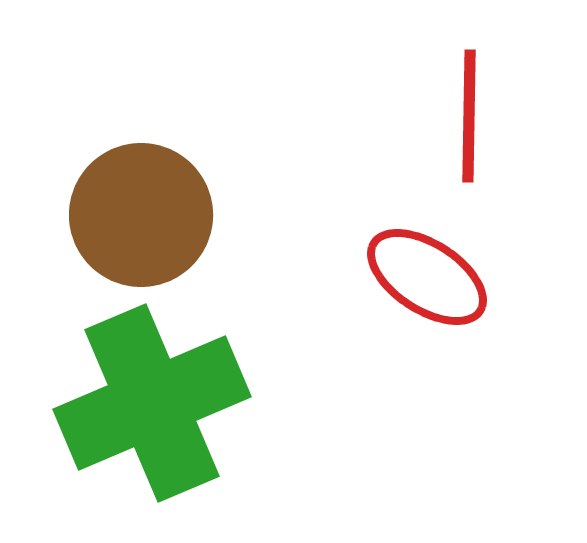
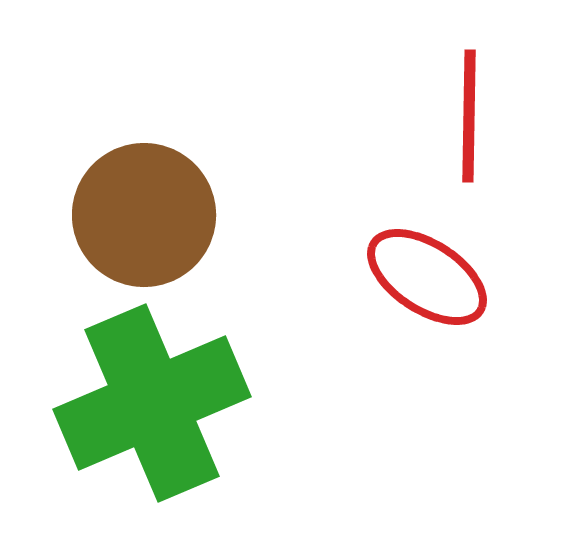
brown circle: moved 3 px right
